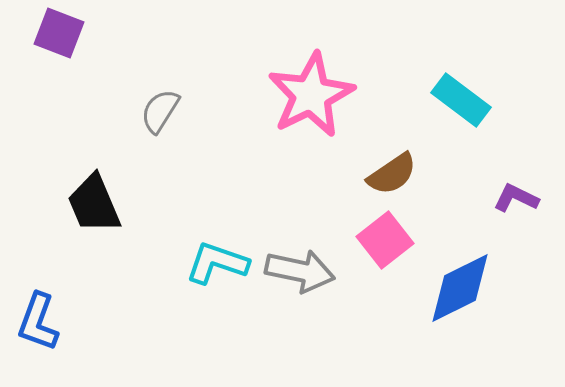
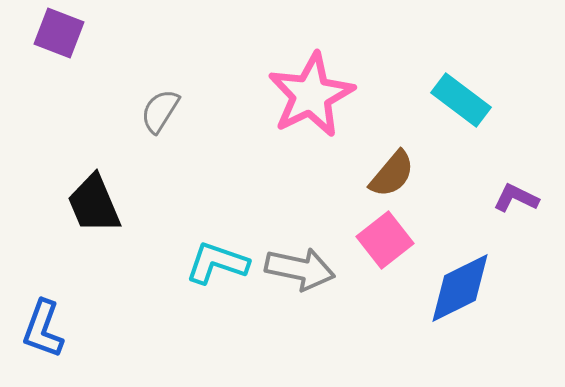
brown semicircle: rotated 16 degrees counterclockwise
gray arrow: moved 2 px up
blue L-shape: moved 5 px right, 7 px down
